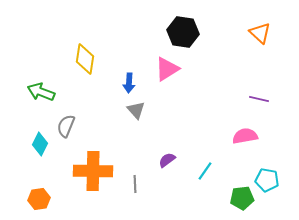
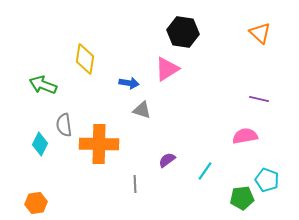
blue arrow: rotated 84 degrees counterclockwise
green arrow: moved 2 px right, 7 px up
gray triangle: moved 6 px right; rotated 30 degrees counterclockwise
gray semicircle: moved 2 px left, 1 px up; rotated 30 degrees counterclockwise
orange cross: moved 6 px right, 27 px up
cyan pentagon: rotated 10 degrees clockwise
orange hexagon: moved 3 px left, 4 px down
